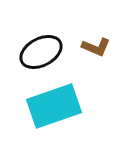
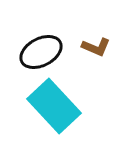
cyan rectangle: rotated 66 degrees clockwise
